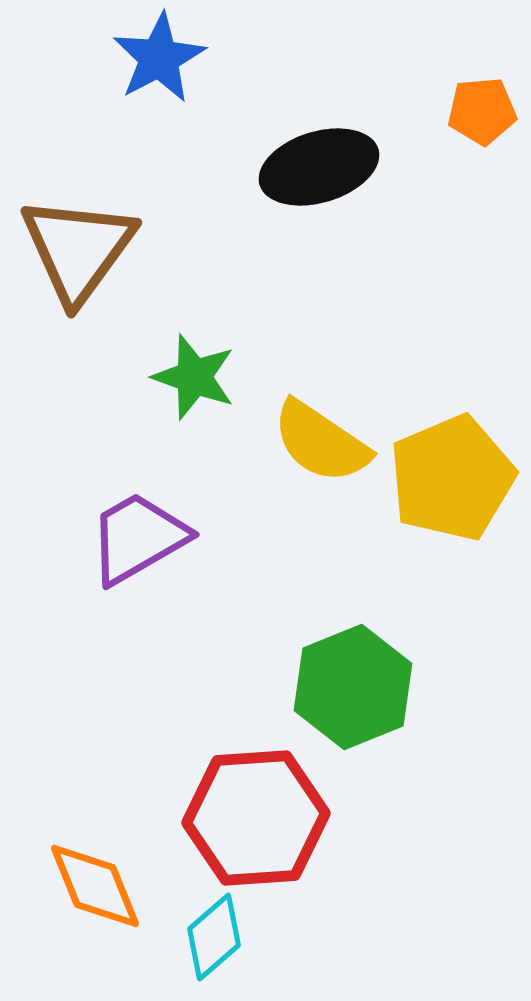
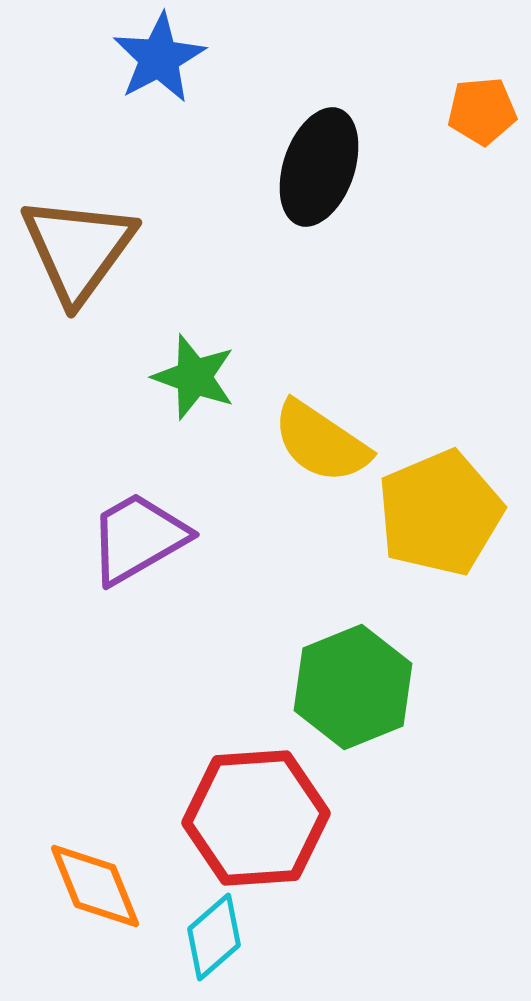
black ellipse: rotated 54 degrees counterclockwise
yellow pentagon: moved 12 px left, 35 px down
